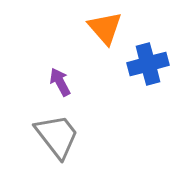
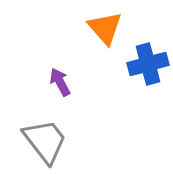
gray trapezoid: moved 12 px left, 5 px down
